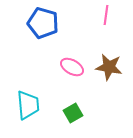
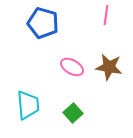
green square: rotated 12 degrees counterclockwise
